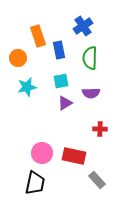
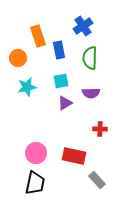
pink circle: moved 6 px left
